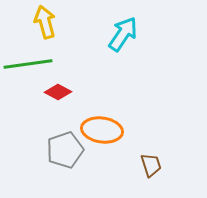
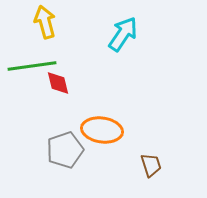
green line: moved 4 px right, 2 px down
red diamond: moved 9 px up; rotated 48 degrees clockwise
